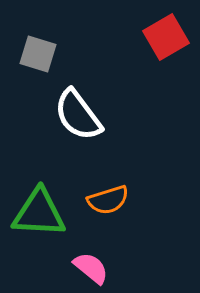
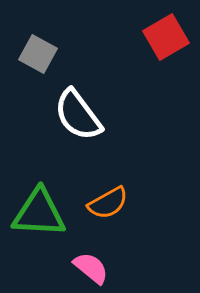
gray square: rotated 12 degrees clockwise
orange semicircle: moved 3 px down; rotated 12 degrees counterclockwise
